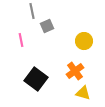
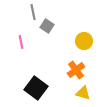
gray line: moved 1 px right, 1 px down
gray square: rotated 32 degrees counterclockwise
pink line: moved 2 px down
orange cross: moved 1 px right, 1 px up
black square: moved 9 px down
